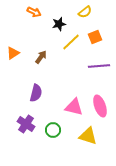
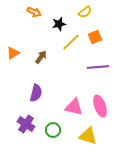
purple line: moved 1 px left, 1 px down
